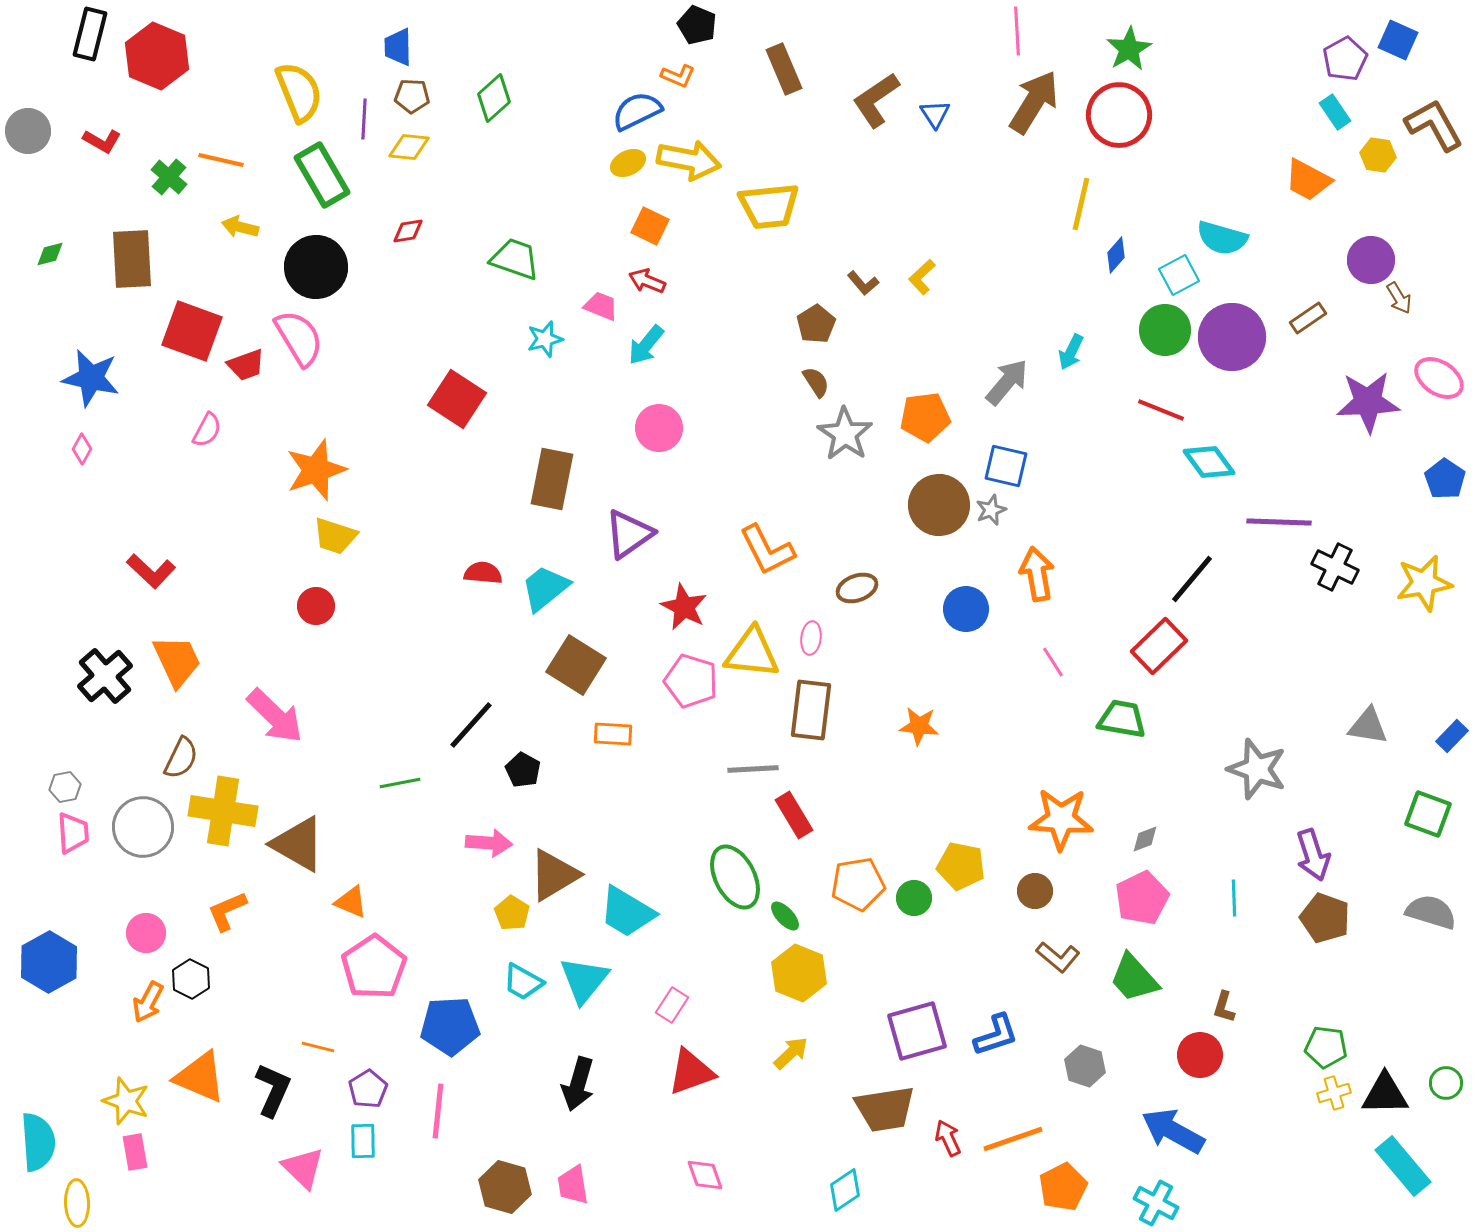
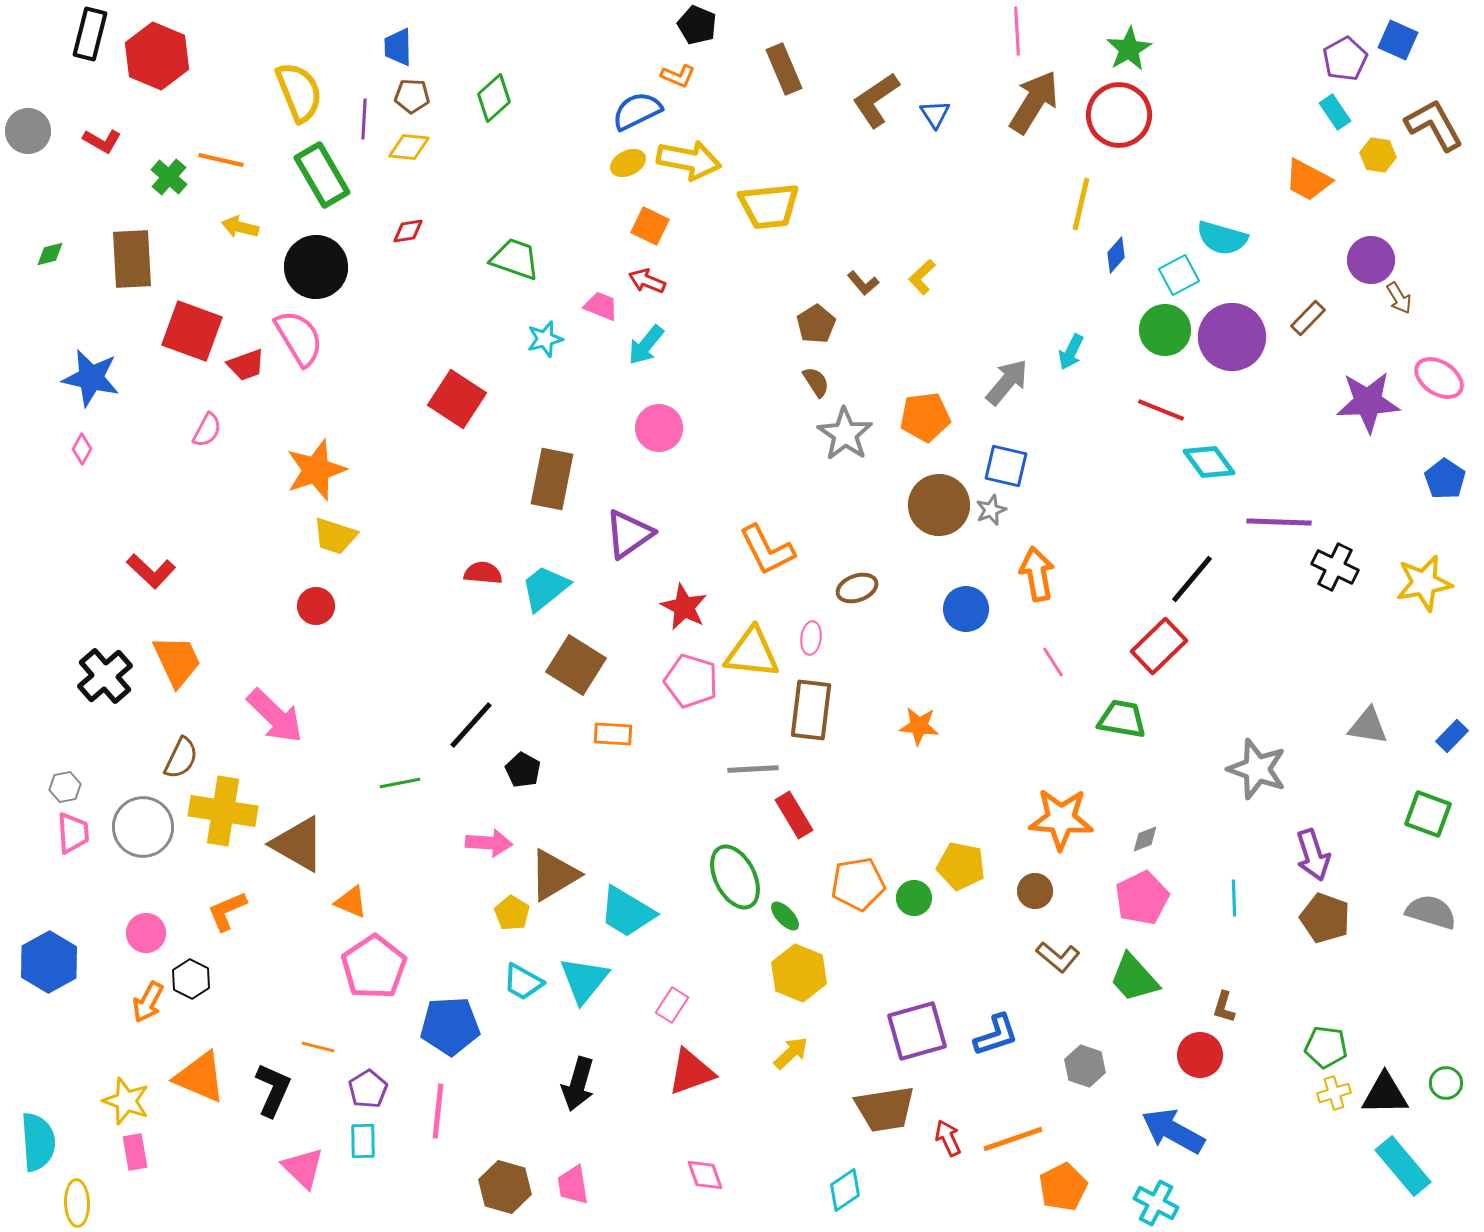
brown rectangle at (1308, 318): rotated 12 degrees counterclockwise
